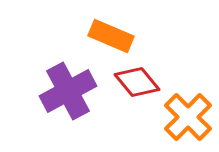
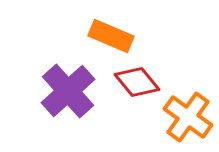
purple cross: rotated 14 degrees counterclockwise
orange cross: rotated 9 degrees counterclockwise
